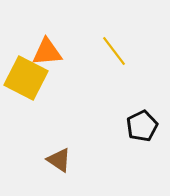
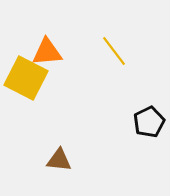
black pentagon: moved 7 px right, 4 px up
brown triangle: rotated 28 degrees counterclockwise
